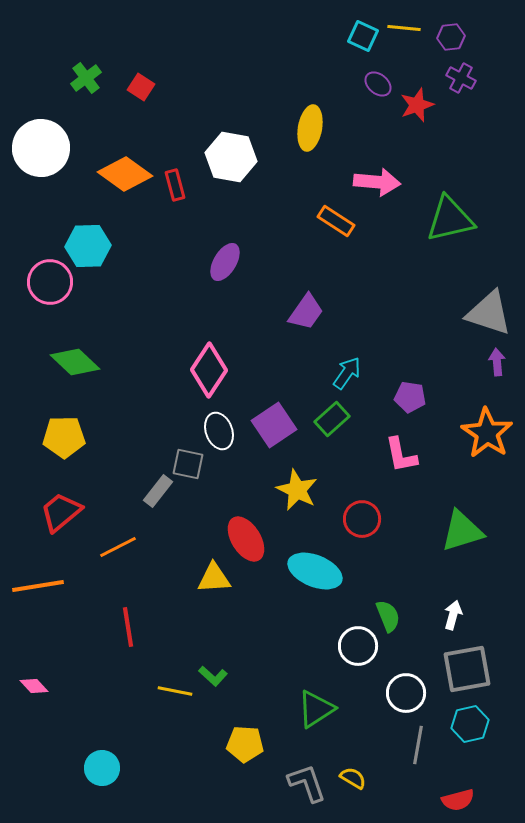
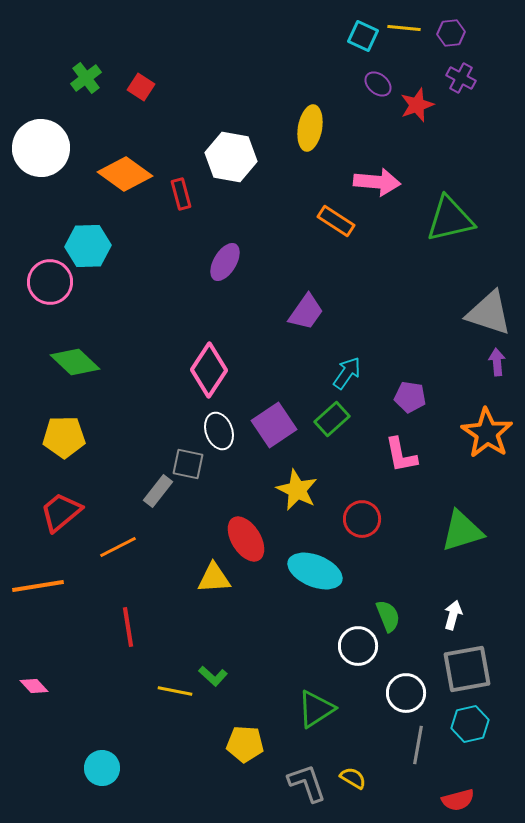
purple hexagon at (451, 37): moved 4 px up
red rectangle at (175, 185): moved 6 px right, 9 px down
